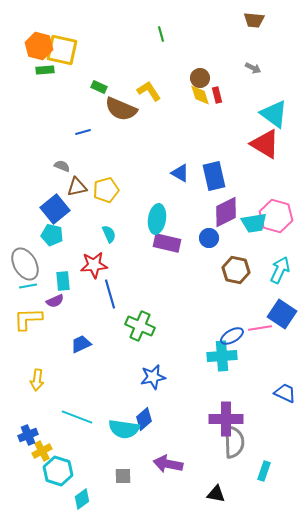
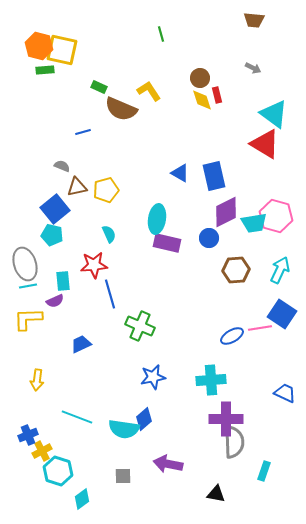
yellow diamond at (200, 95): moved 2 px right, 5 px down
gray ellipse at (25, 264): rotated 12 degrees clockwise
brown hexagon at (236, 270): rotated 16 degrees counterclockwise
cyan cross at (222, 356): moved 11 px left, 24 px down
